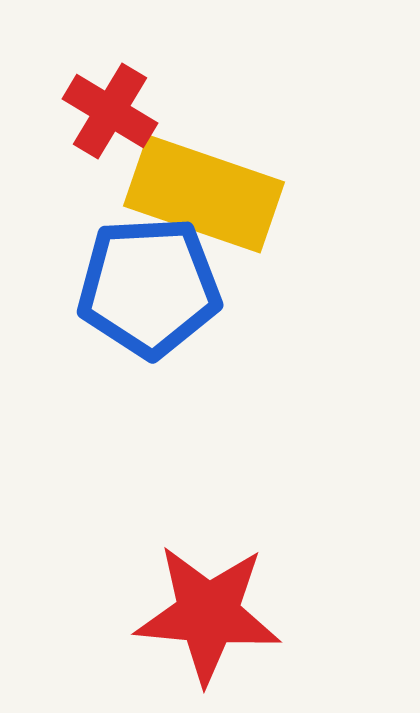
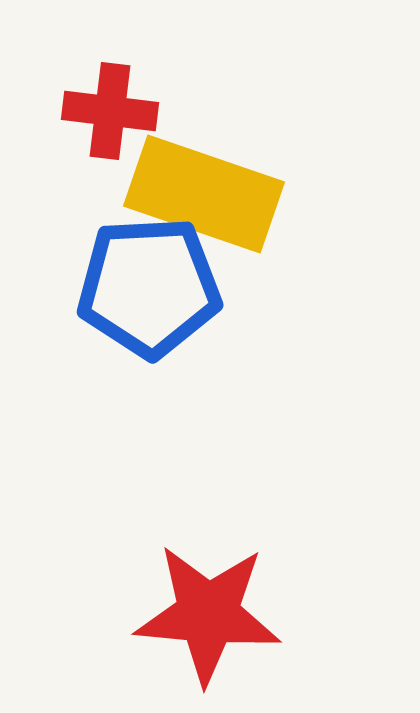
red cross: rotated 24 degrees counterclockwise
